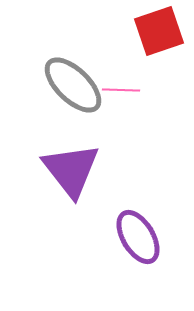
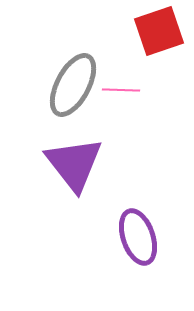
gray ellipse: rotated 74 degrees clockwise
purple triangle: moved 3 px right, 6 px up
purple ellipse: rotated 12 degrees clockwise
